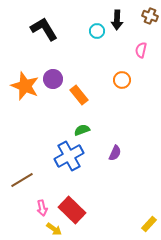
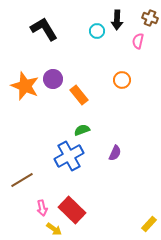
brown cross: moved 2 px down
pink semicircle: moved 3 px left, 9 px up
